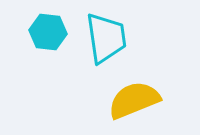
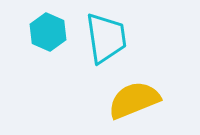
cyan hexagon: rotated 18 degrees clockwise
